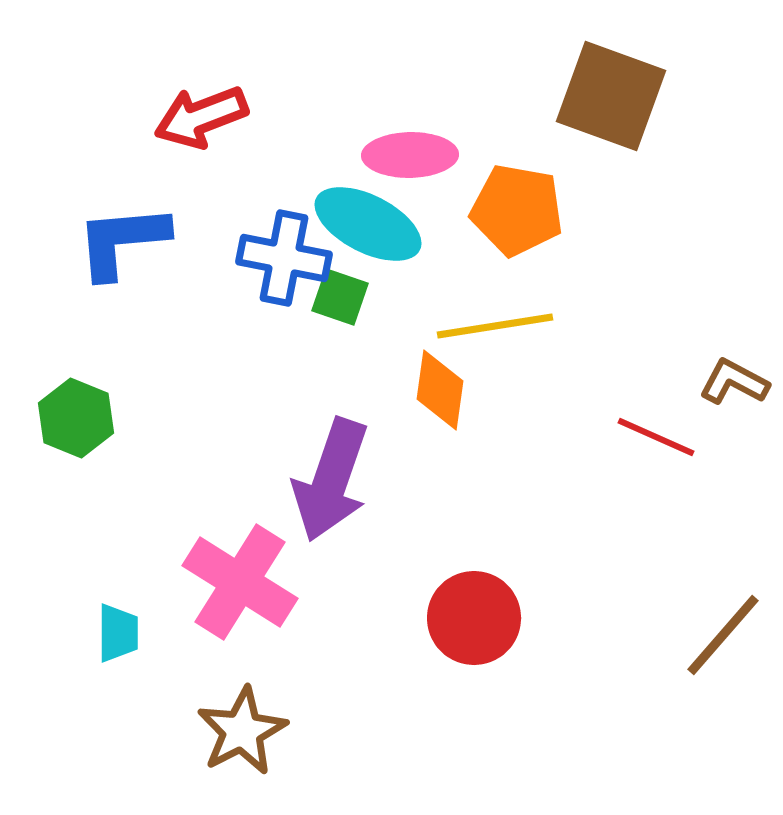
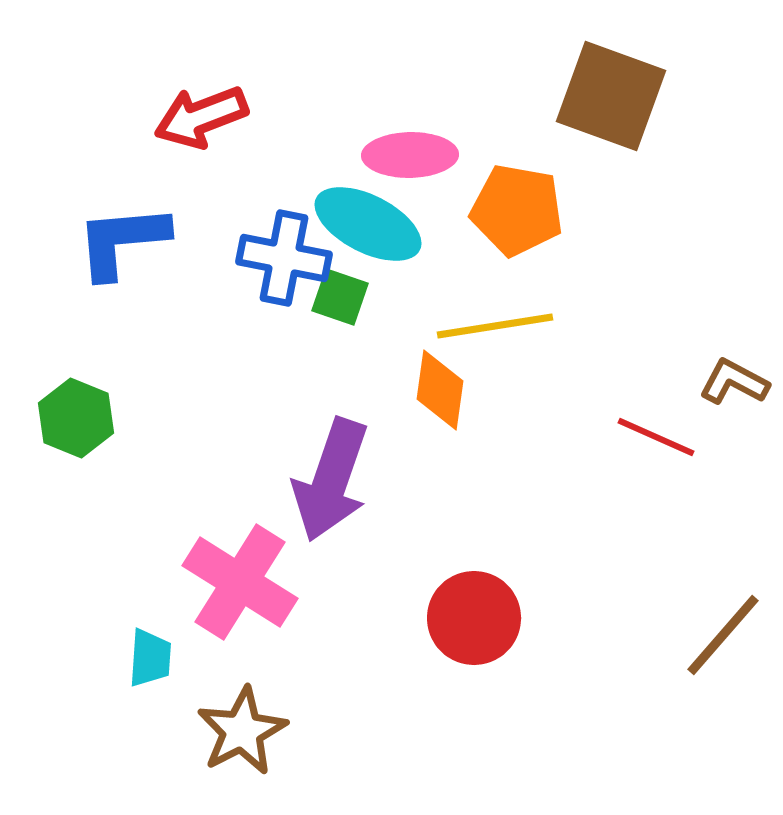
cyan trapezoid: moved 32 px right, 25 px down; rotated 4 degrees clockwise
